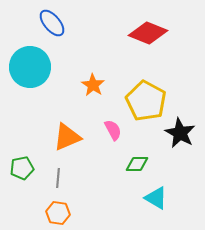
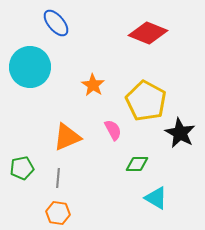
blue ellipse: moved 4 px right
